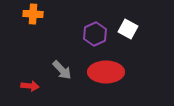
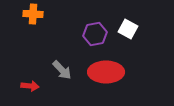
purple hexagon: rotated 15 degrees clockwise
